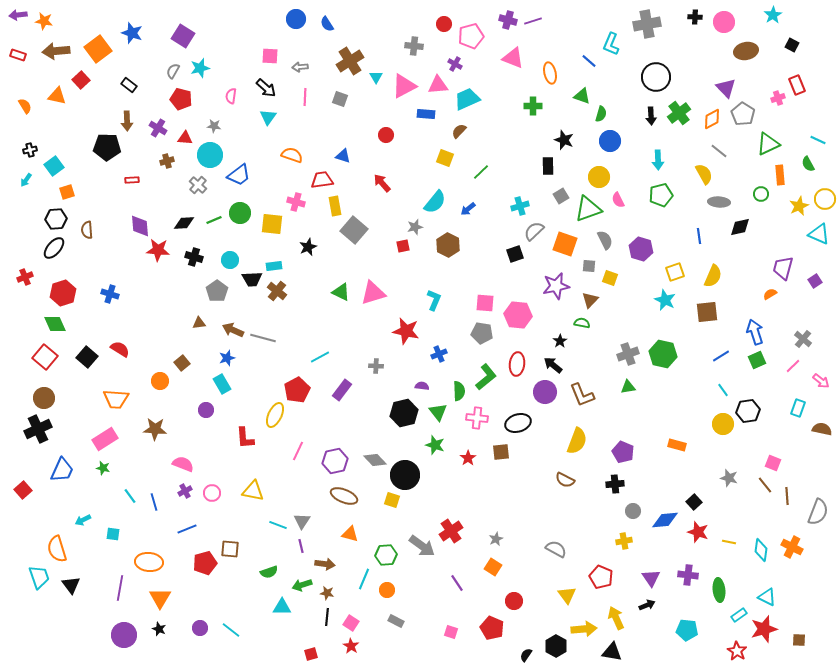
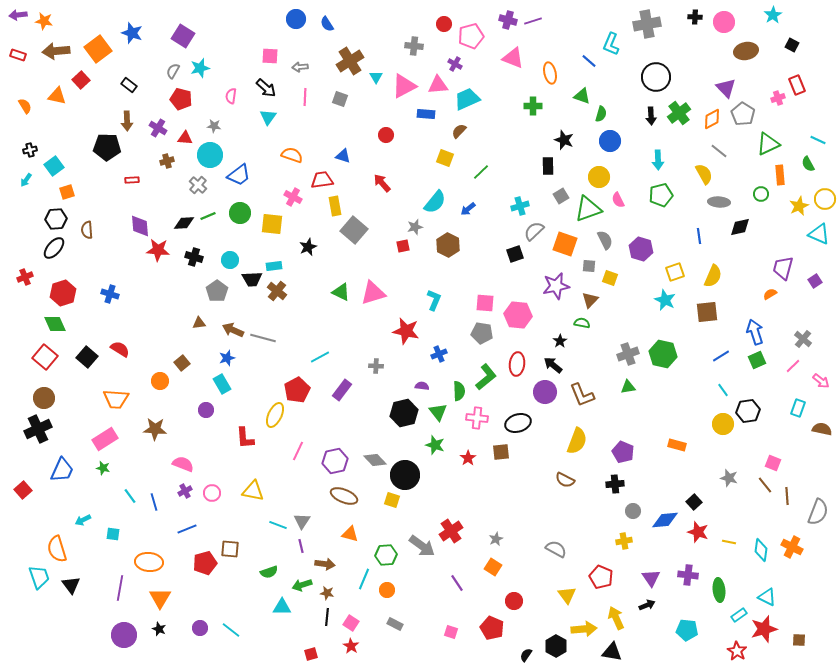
pink cross at (296, 202): moved 3 px left, 5 px up; rotated 12 degrees clockwise
green line at (214, 220): moved 6 px left, 4 px up
gray rectangle at (396, 621): moved 1 px left, 3 px down
